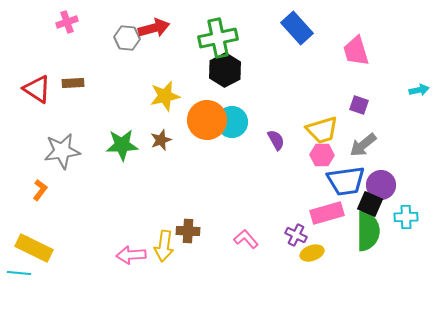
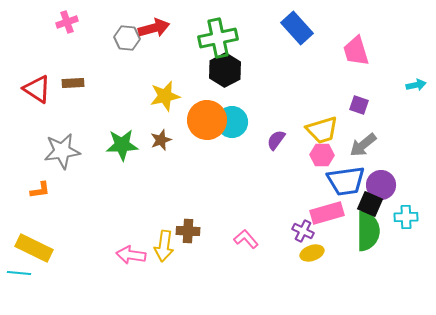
cyan arrow: moved 3 px left, 5 px up
purple semicircle: rotated 115 degrees counterclockwise
orange L-shape: rotated 45 degrees clockwise
purple cross: moved 7 px right, 4 px up
pink arrow: rotated 12 degrees clockwise
